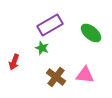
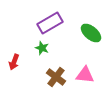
purple rectangle: moved 2 px up
